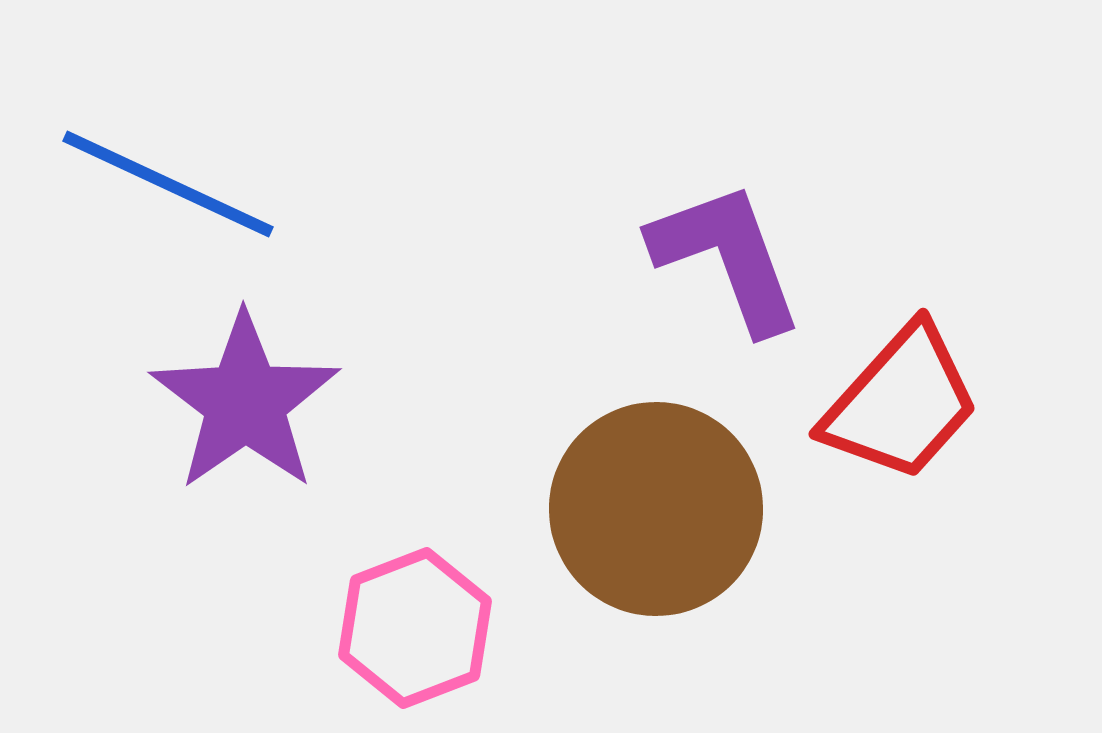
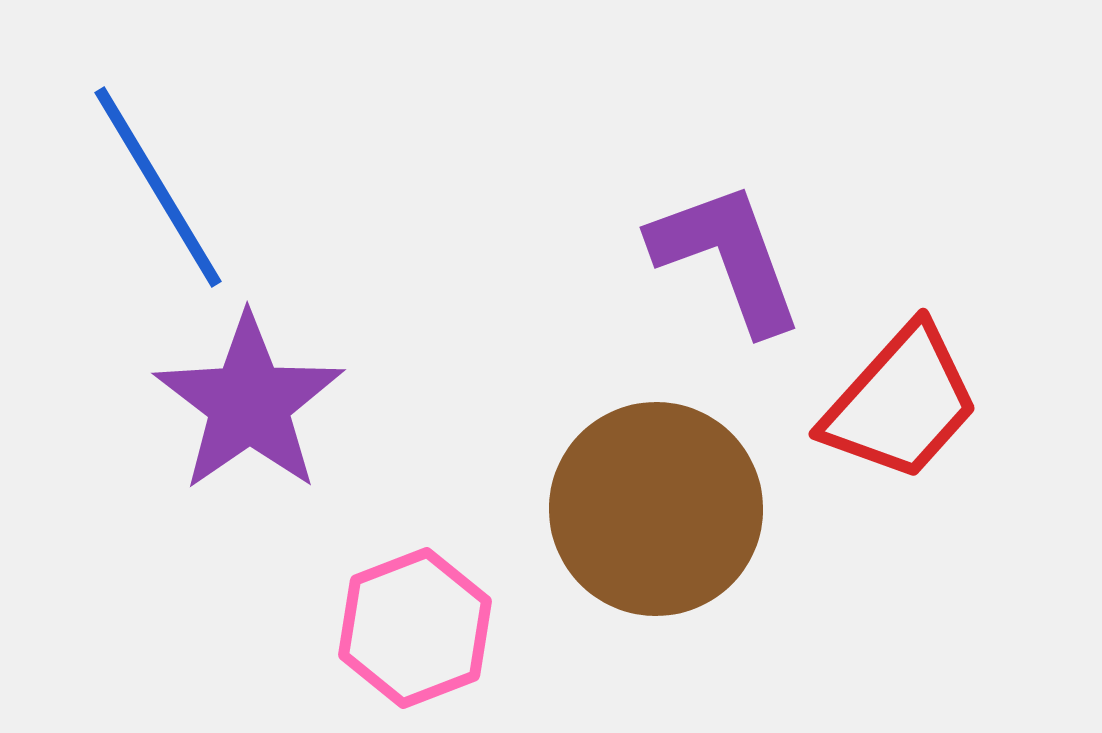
blue line: moved 10 px left, 3 px down; rotated 34 degrees clockwise
purple star: moved 4 px right, 1 px down
